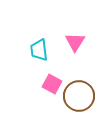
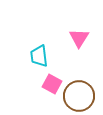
pink triangle: moved 4 px right, 4 px up
cyan trapezoid: moved 6 px down
